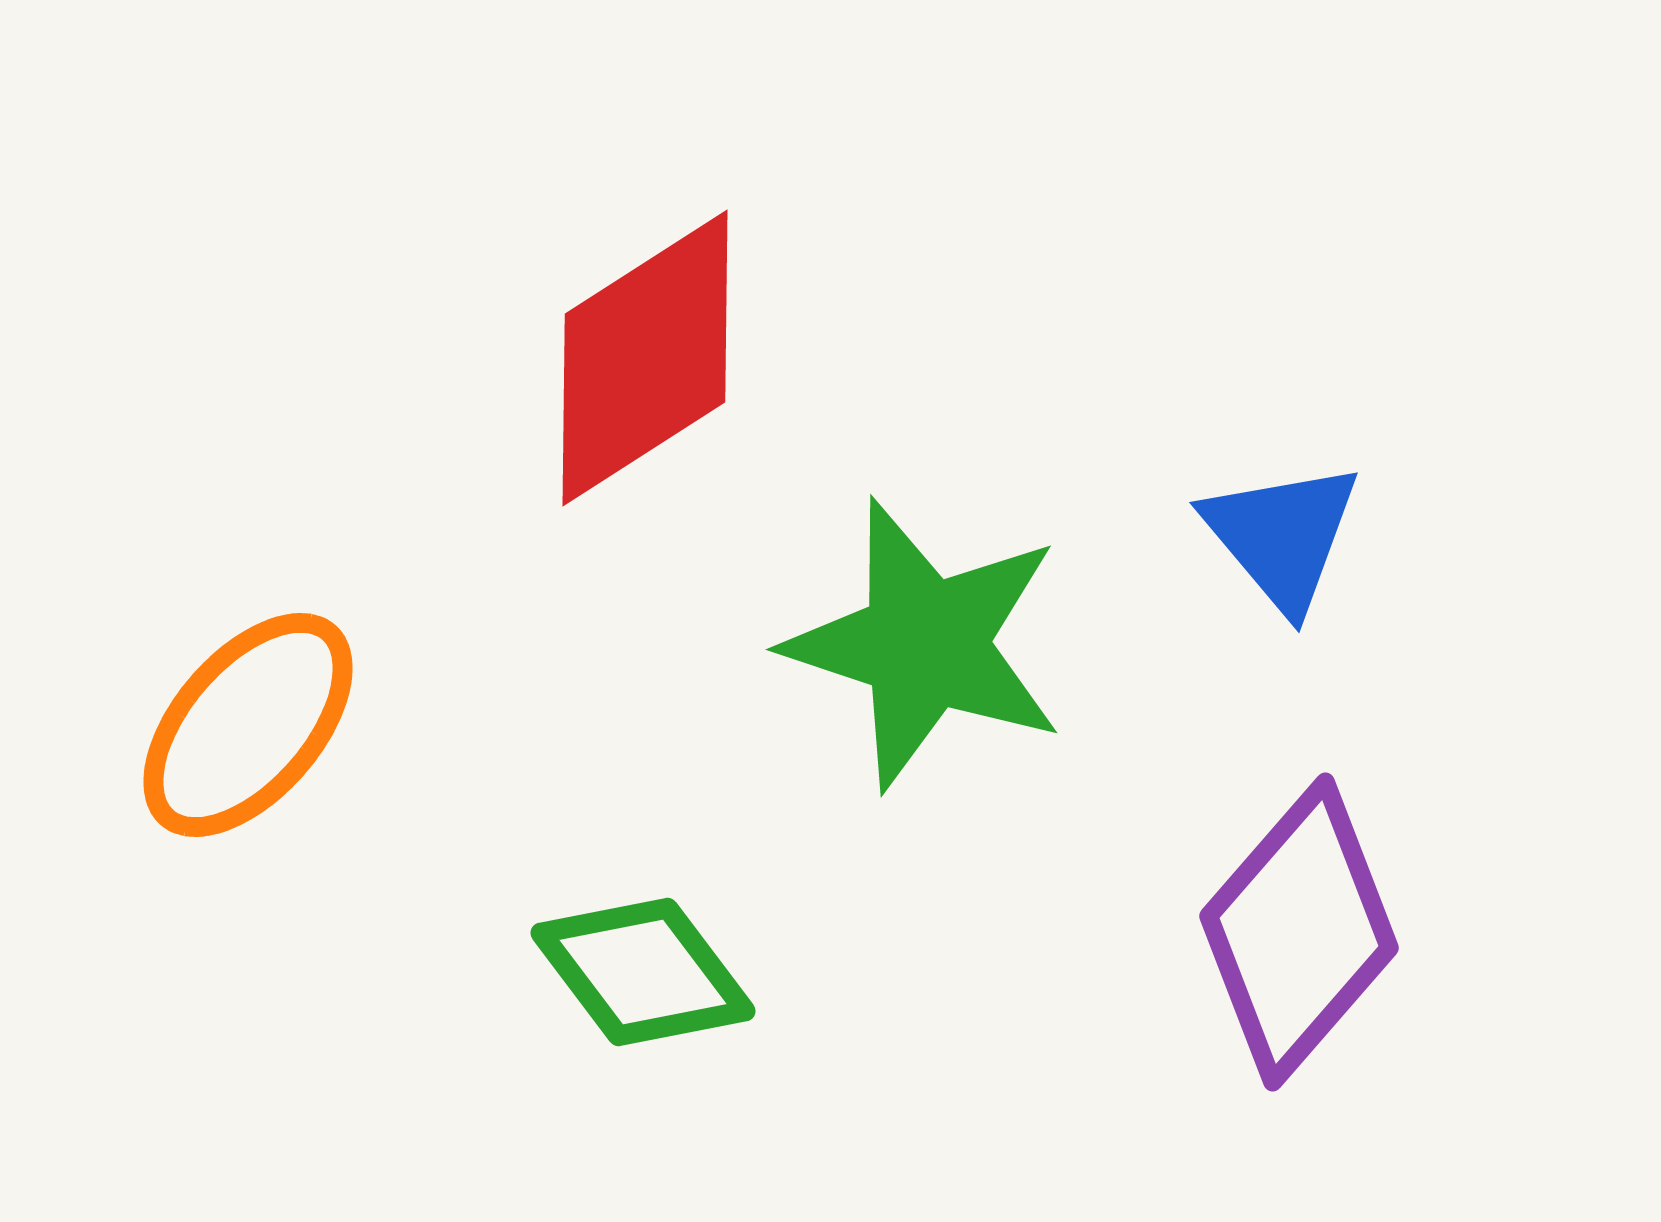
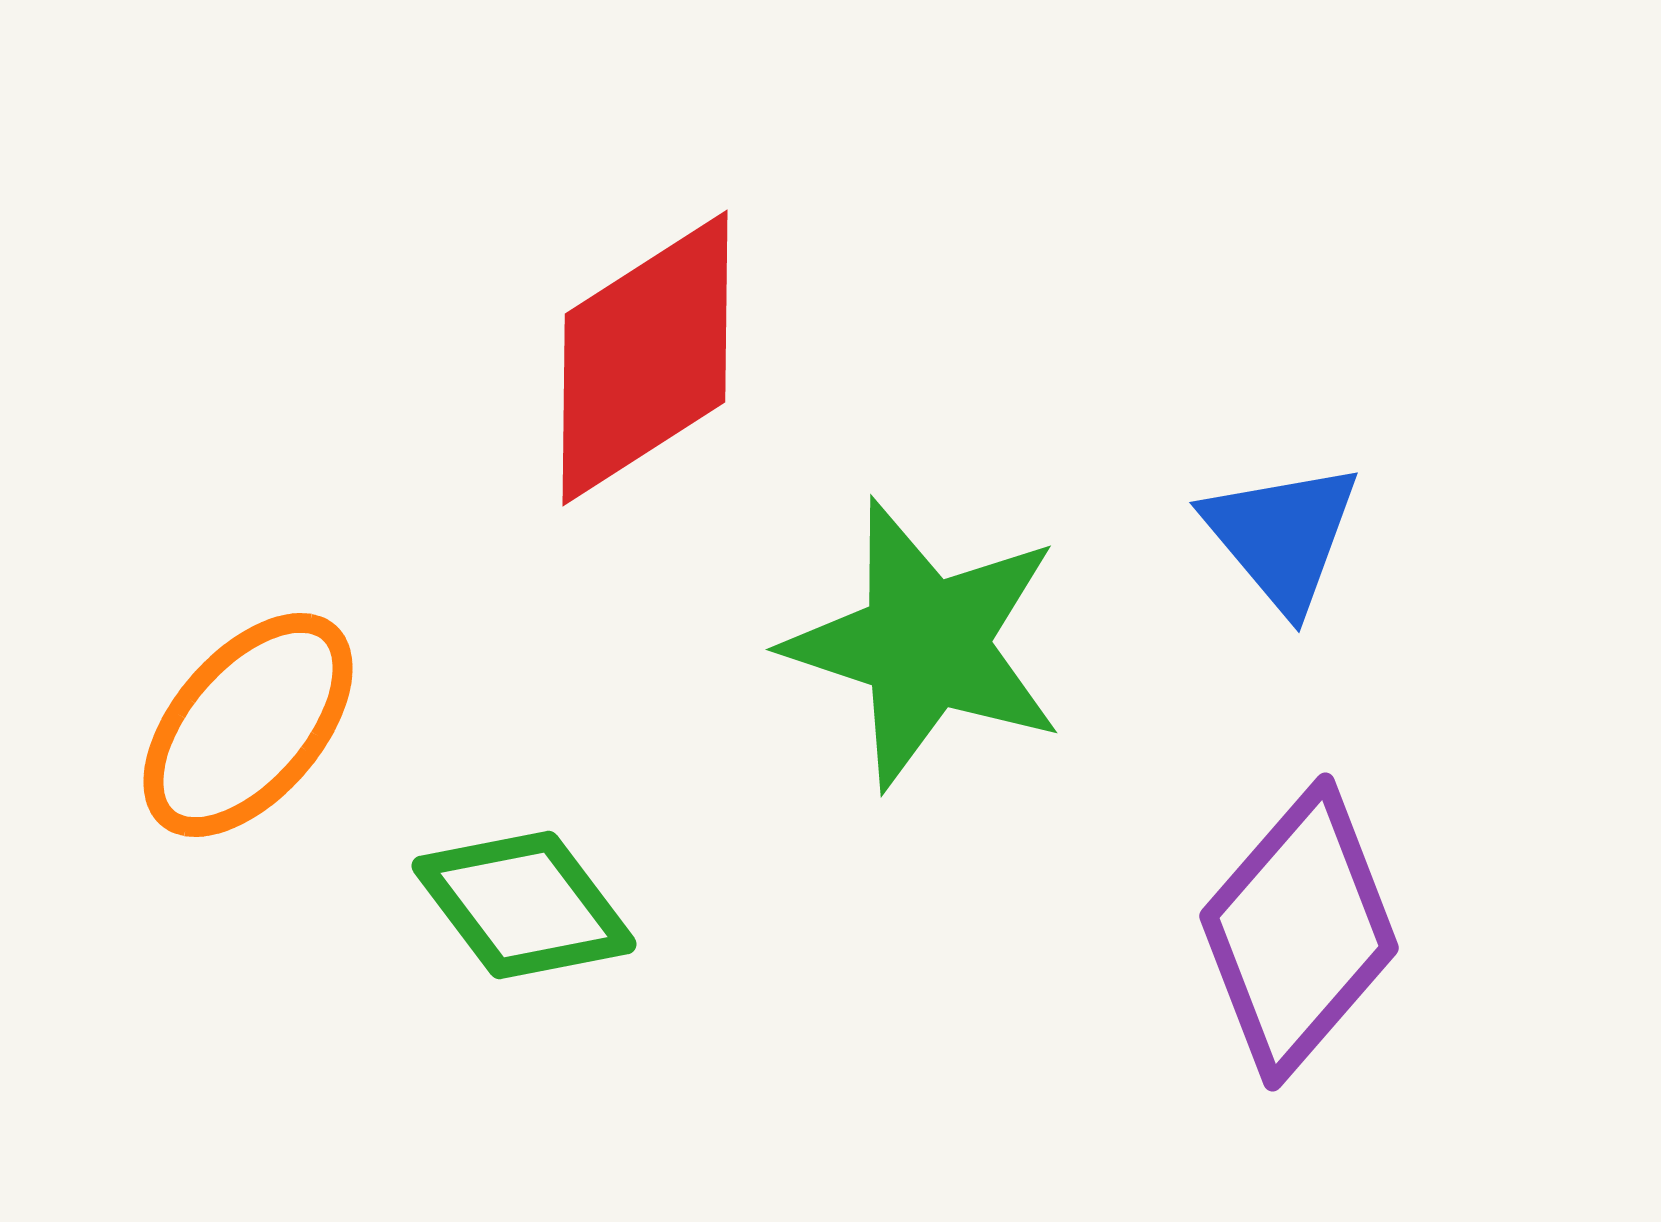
green diamond: moved 119 px left, 67 px up
